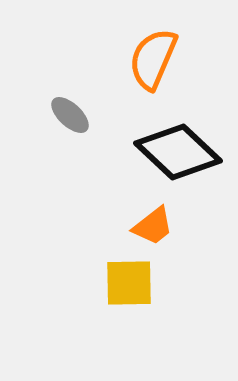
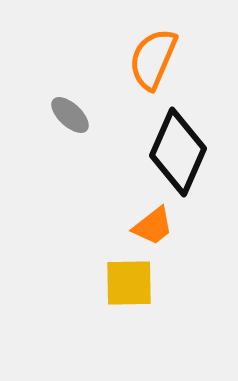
black diamond: rotated 70 degrees clockwise
